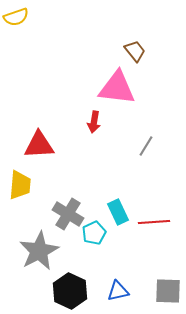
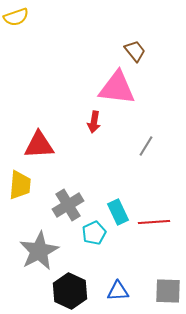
gray cross: moved 9 px up; rotated 28 degrees clockwise
blue triangle: rotated 10 degrees clockwise
